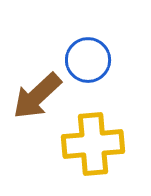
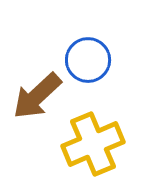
yellow cross: rotated 18 degrees counterclockwise
